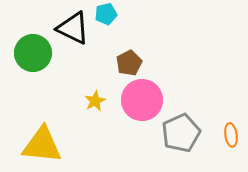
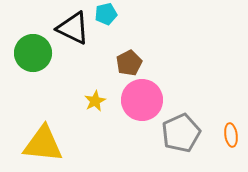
yellow triangle: moved 1 px right, 1 px up
